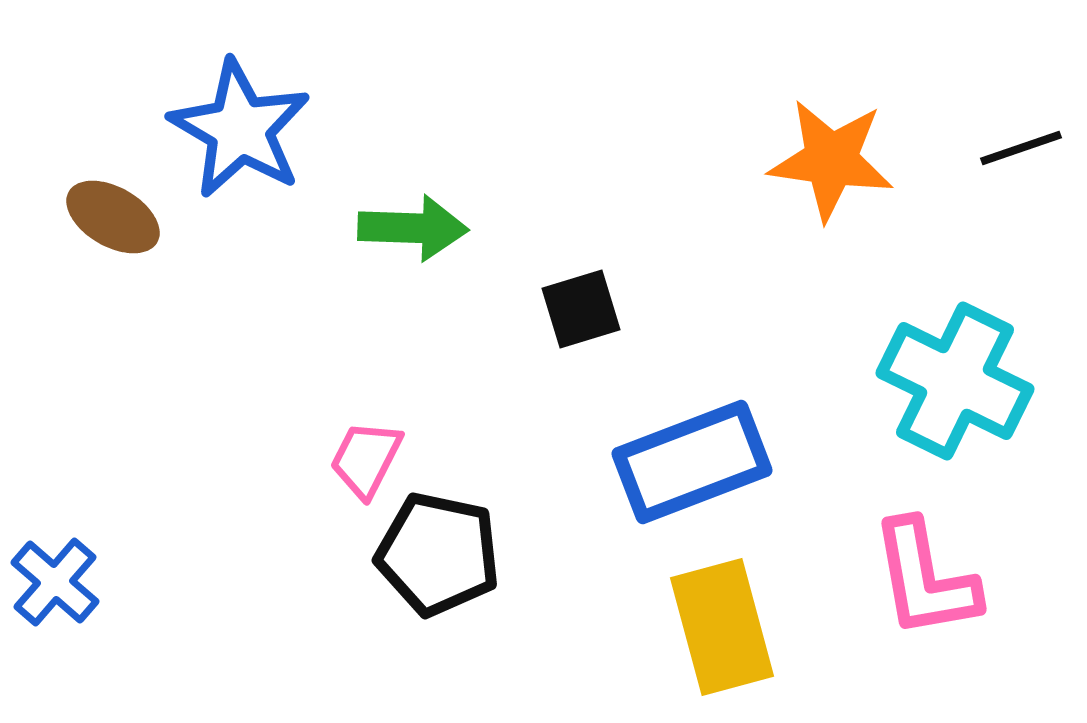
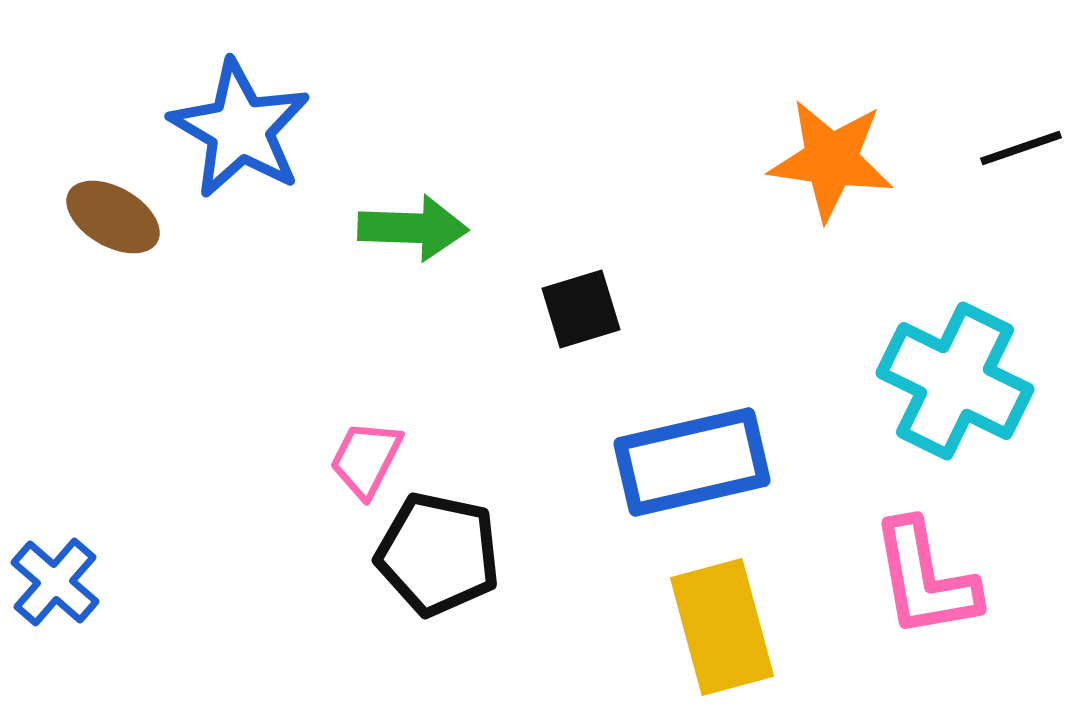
blue rectangle: rotated 8 degrees clockwise
